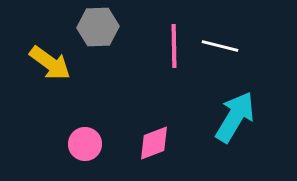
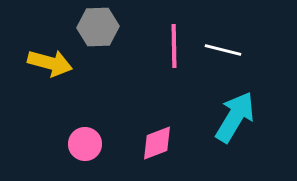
white line: moved 3 px right, 4 px down
yellow arrow: rotated 21 degrees counterclockwise
pink diamond: moved 3 px right
